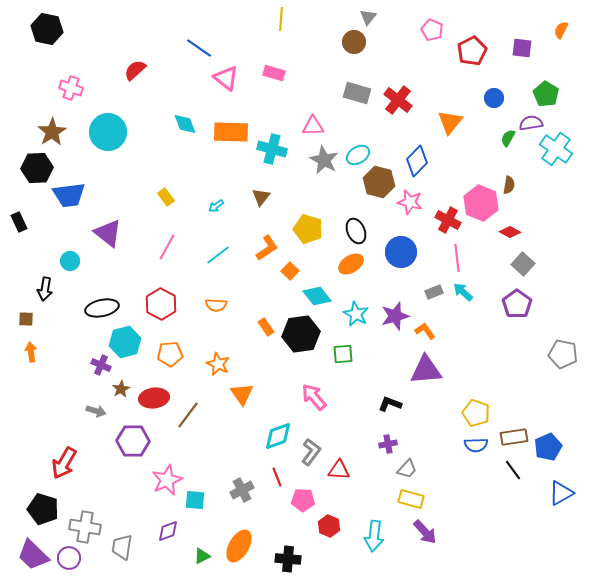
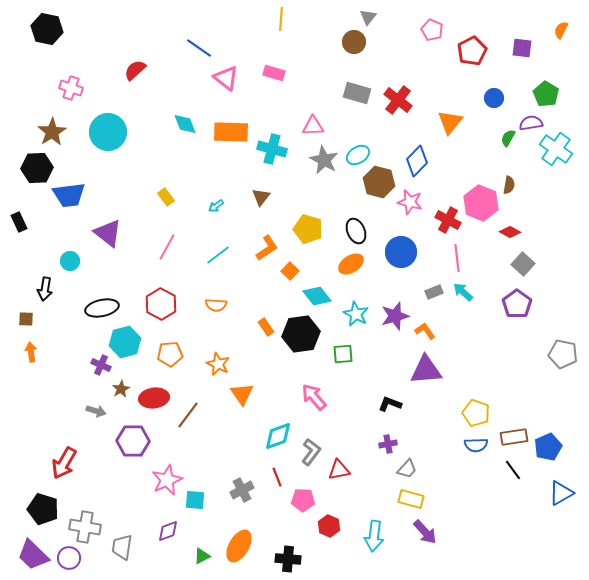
red triangle at (339, 470): rotated 15 degrees counterclockwise
